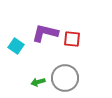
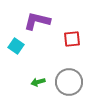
purple L-shape: moved 8 px left, 12 px up
red square: rotated 12 degrees counterclockwise
gray circle: moved 4 px right, 4 px down
